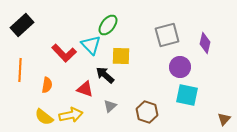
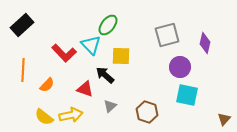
orange line: moved 3 px right
orange semicircle: rotated 35 degrees clockwise
